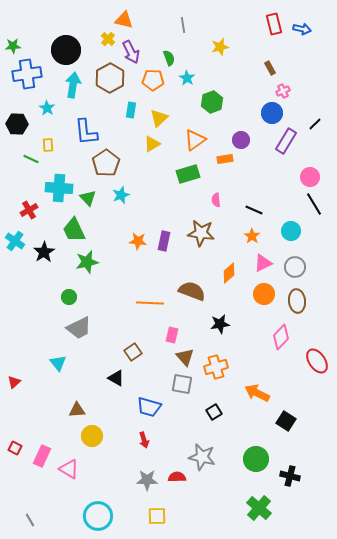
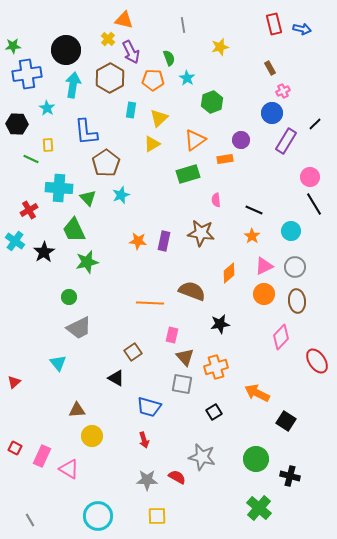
pink triangle at (263, 263): moved 1 px right, 3 px down
red semicircle at (177, 477): rotated 30 degrees clockwise
